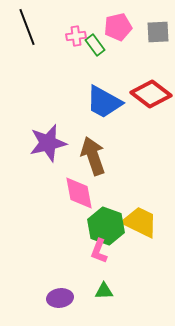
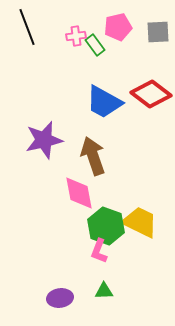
purple star: moved 4 px left, 3 px up
